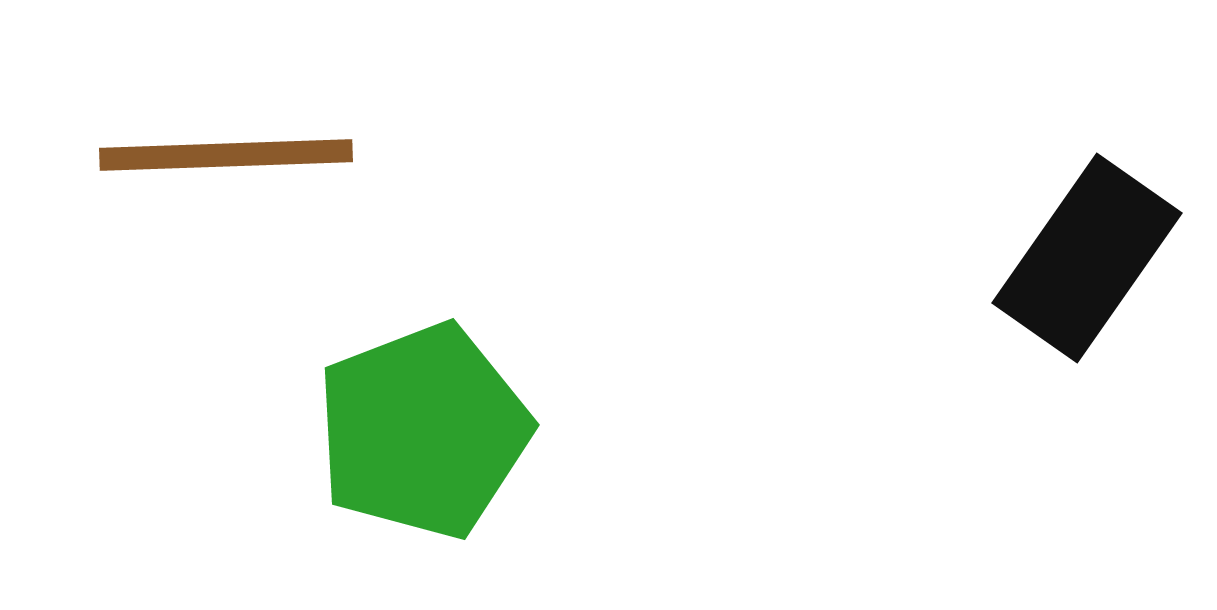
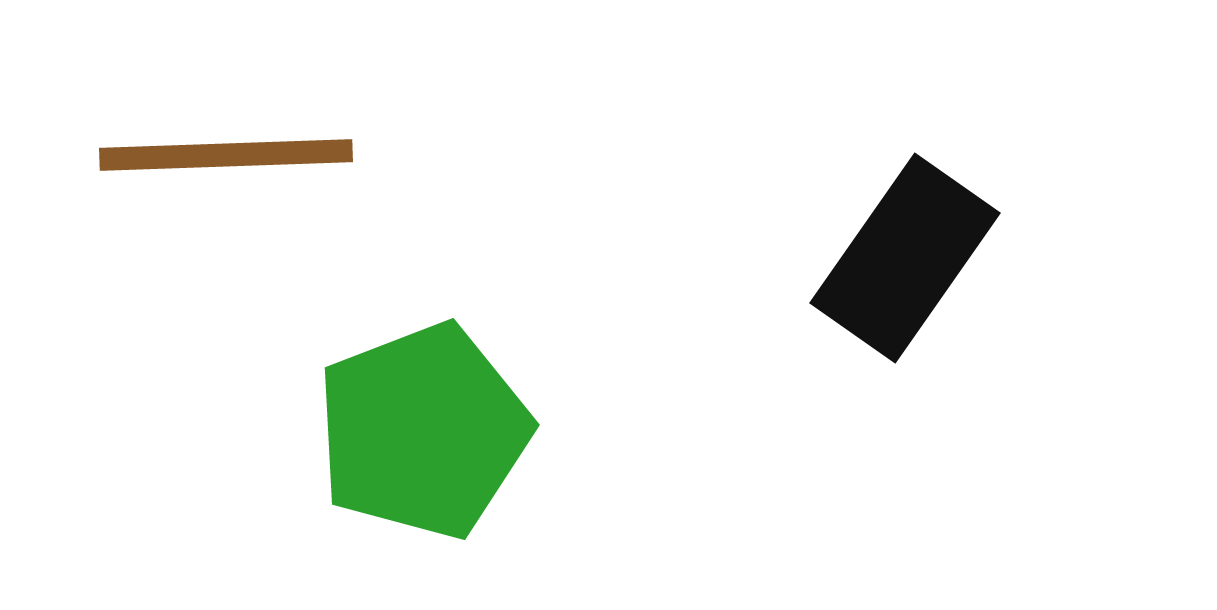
black rectangle: moved 182 px left
